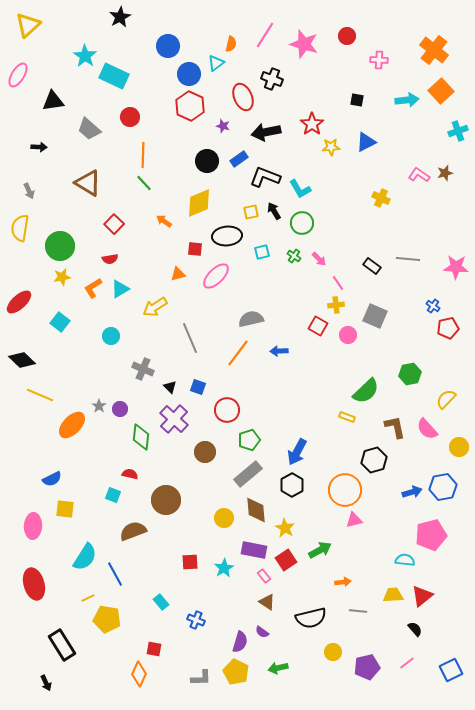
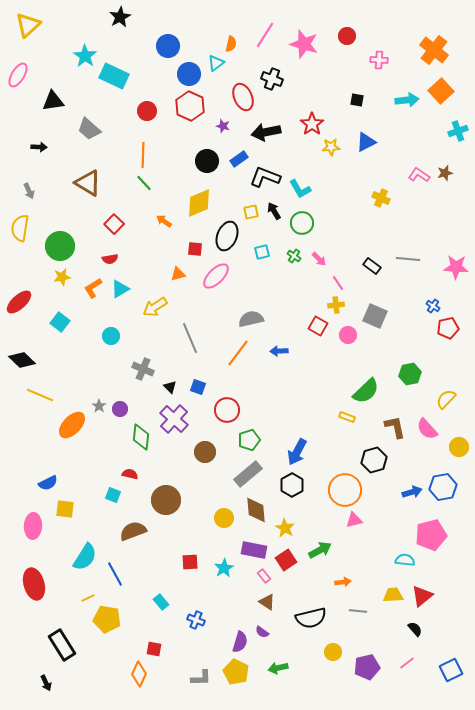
red circle at (130, 117): moved 17 px right, 6 px up
black ellipse at (227, 236): rotated 64 degrees counterclockwise
blue semicircle at (52, 479): moved 4 px left, 4 px down
